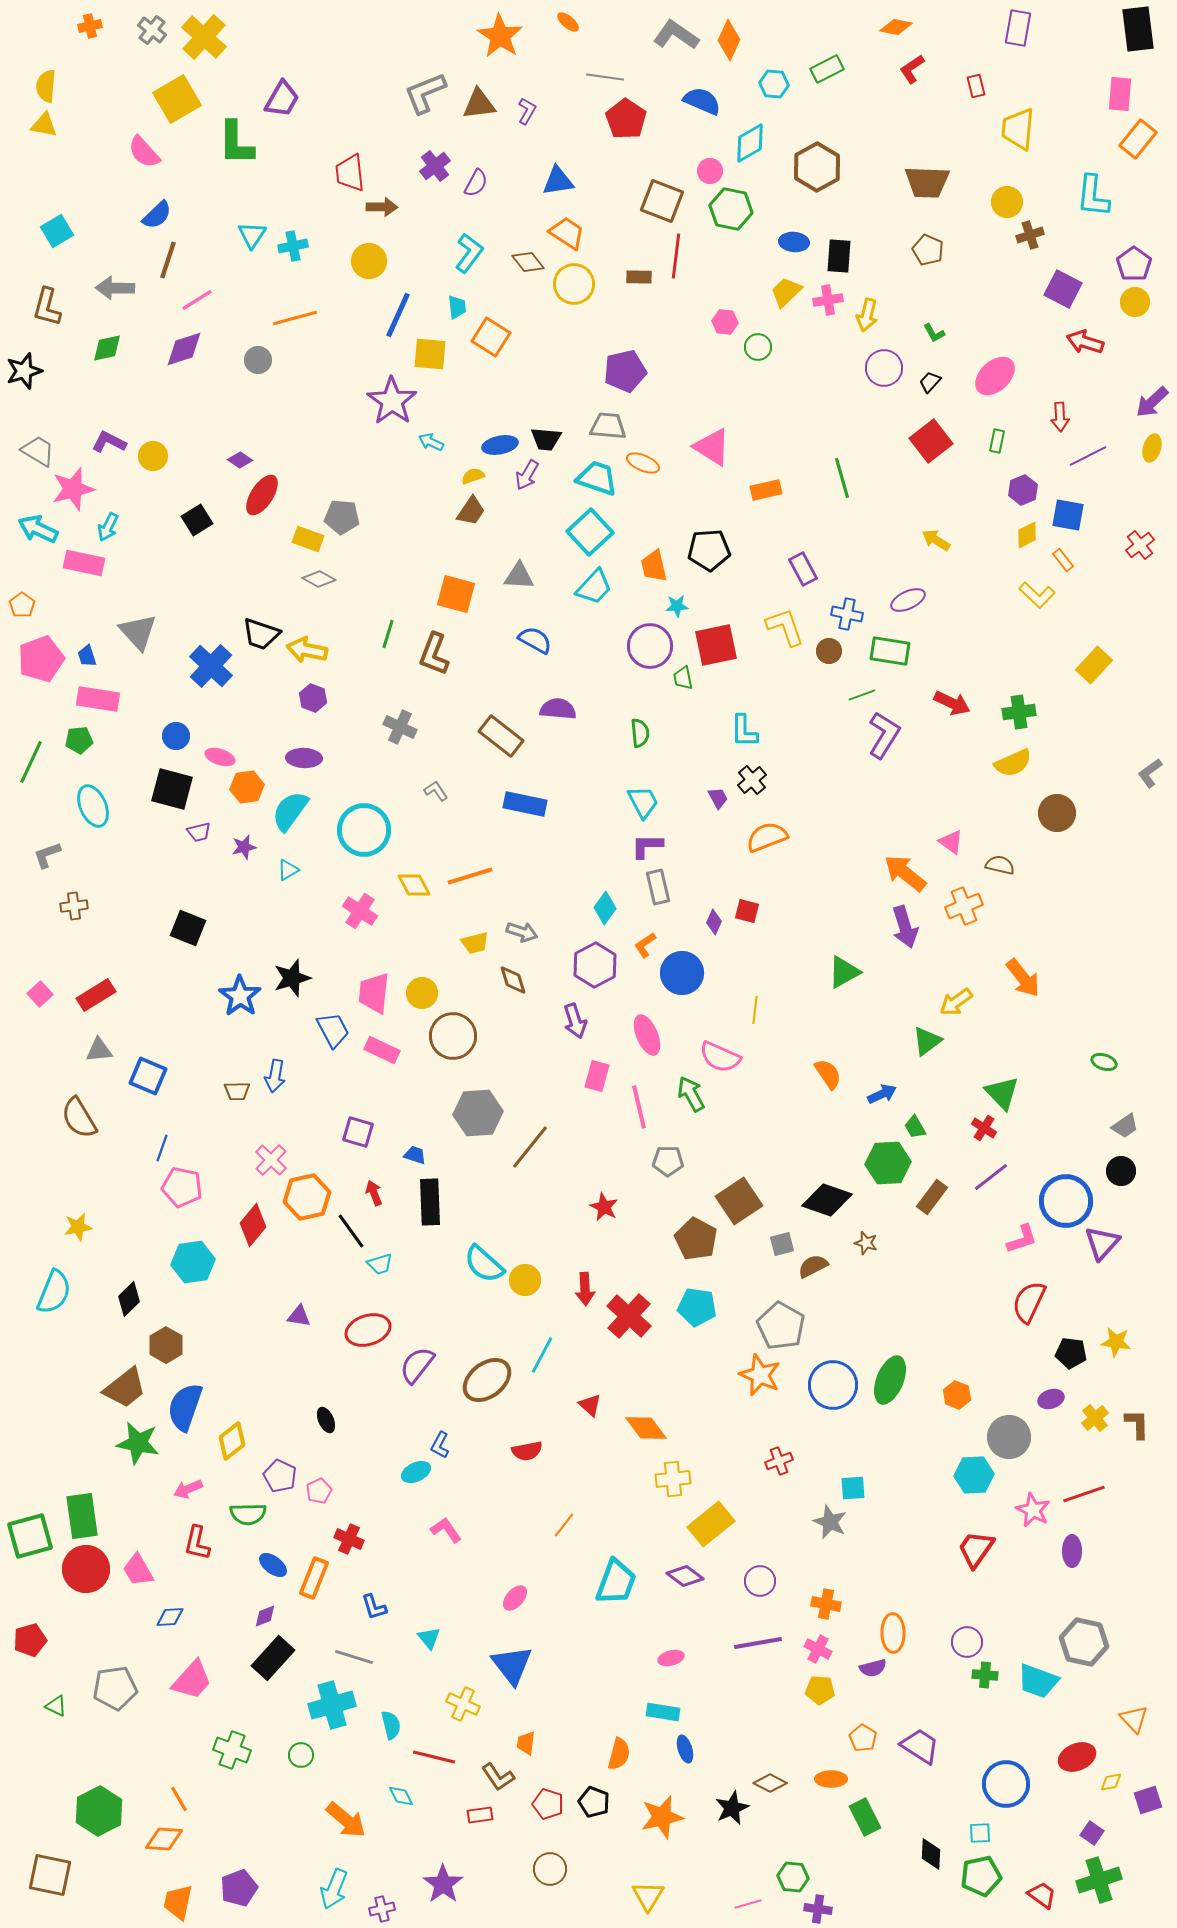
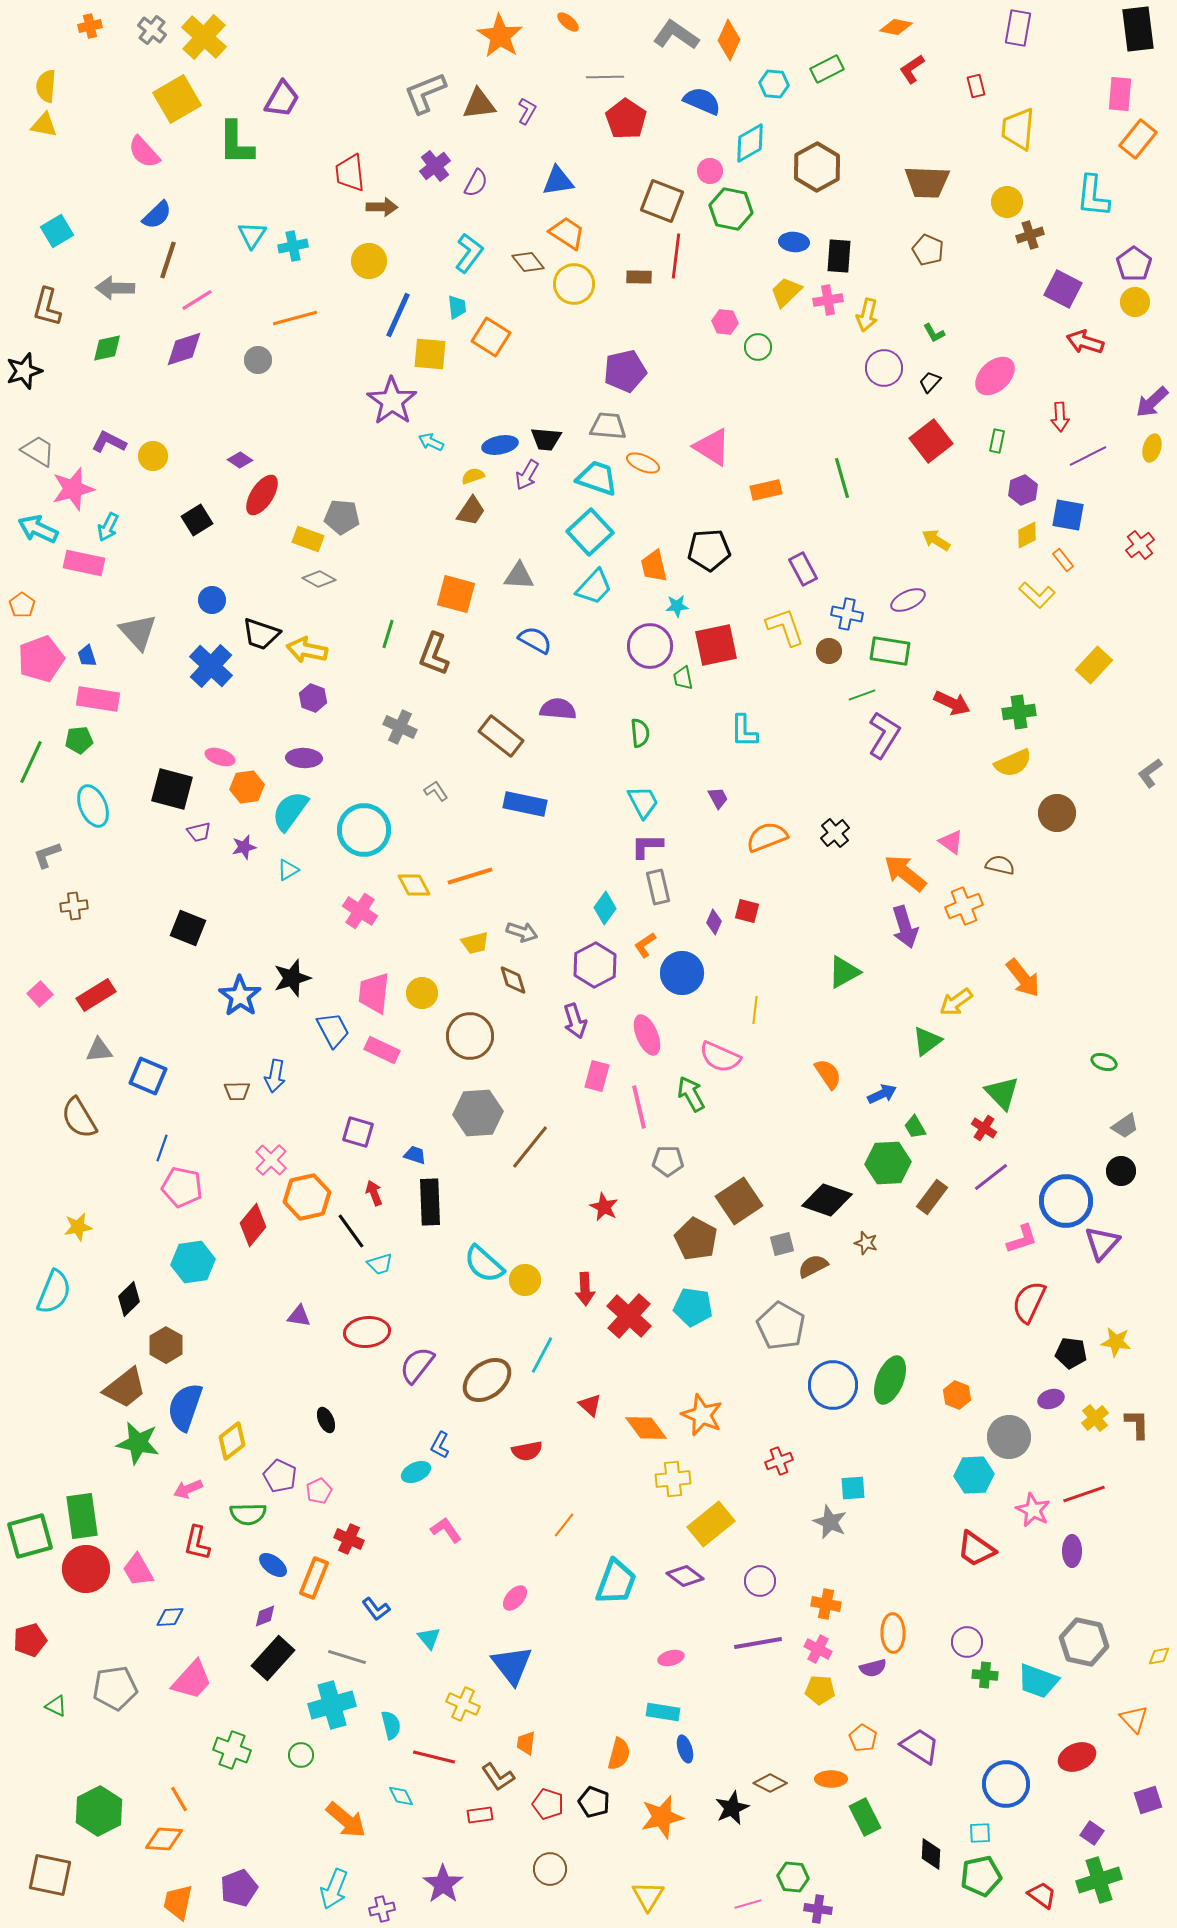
gray line at (605, 77): rotated 9 degrees counterclockwise
blue circle at (176, 736): moved 36 px right, 136 px up
black cross at (752, 780): moved 83 px right, 53 px down
brown circle at (453, 1036): moved 17 px right
cyan pentagon at (697, 1307): moved 4 px left
red ellipse at (368, 1330): moved 1 px left, 2 px down; rotated 12 degrees clockwise
orange star at (760, 1375): moved 58 px left, 40 px down
red trapezoid at (976, 1549): rotated 90 degrees counterclockwise
blue L-shape at (374, 1607): moved 2 px right, 2 px down; rotated 20 degrees counterclockwise
gray line at (354, 1657): moved 7 px left
yellow diamond at (1111, 1782): moved 48 px right, 126 px up
